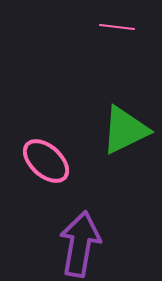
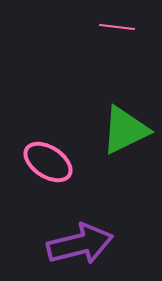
pink ellipse: moved 2 px right, 1 px down; rotated 9 degrees counterclockwise
purple arrow: rotated 66 degrees clockwise
